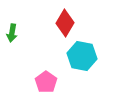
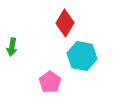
green arrow: moved 14 px down
pink pentagon: moved 4 px right
